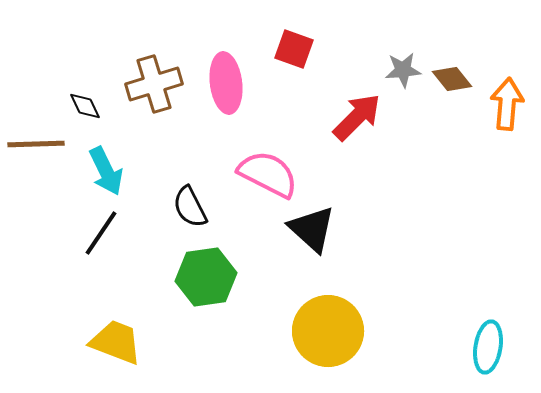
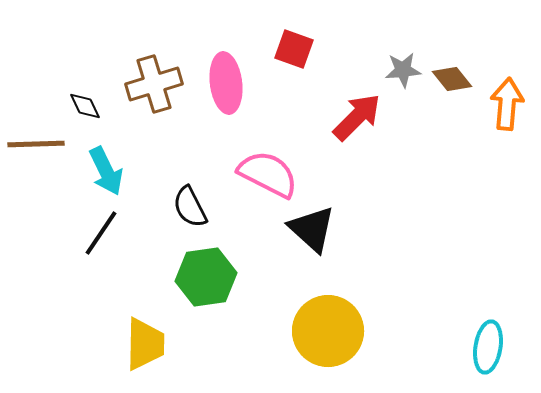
yellow trapezoid: moved 29 px right, 2 px down; rotated 70 degrees clockwise
